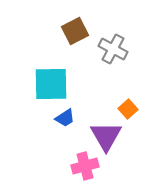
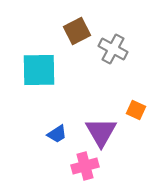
brown square: moved 2 px right
cyan square: moved 12 px left, 14 px up
orange square: moved 8 px right, 1 px down; rotated 24 degrees counterclockwise
blue trapezoid: moved 8 px left, 16 px down
purple triangle: moved 5 px left, 4 px up
